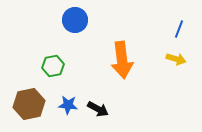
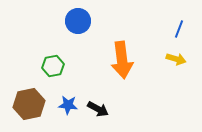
blue circle: moved 3 px right, 1 px down
